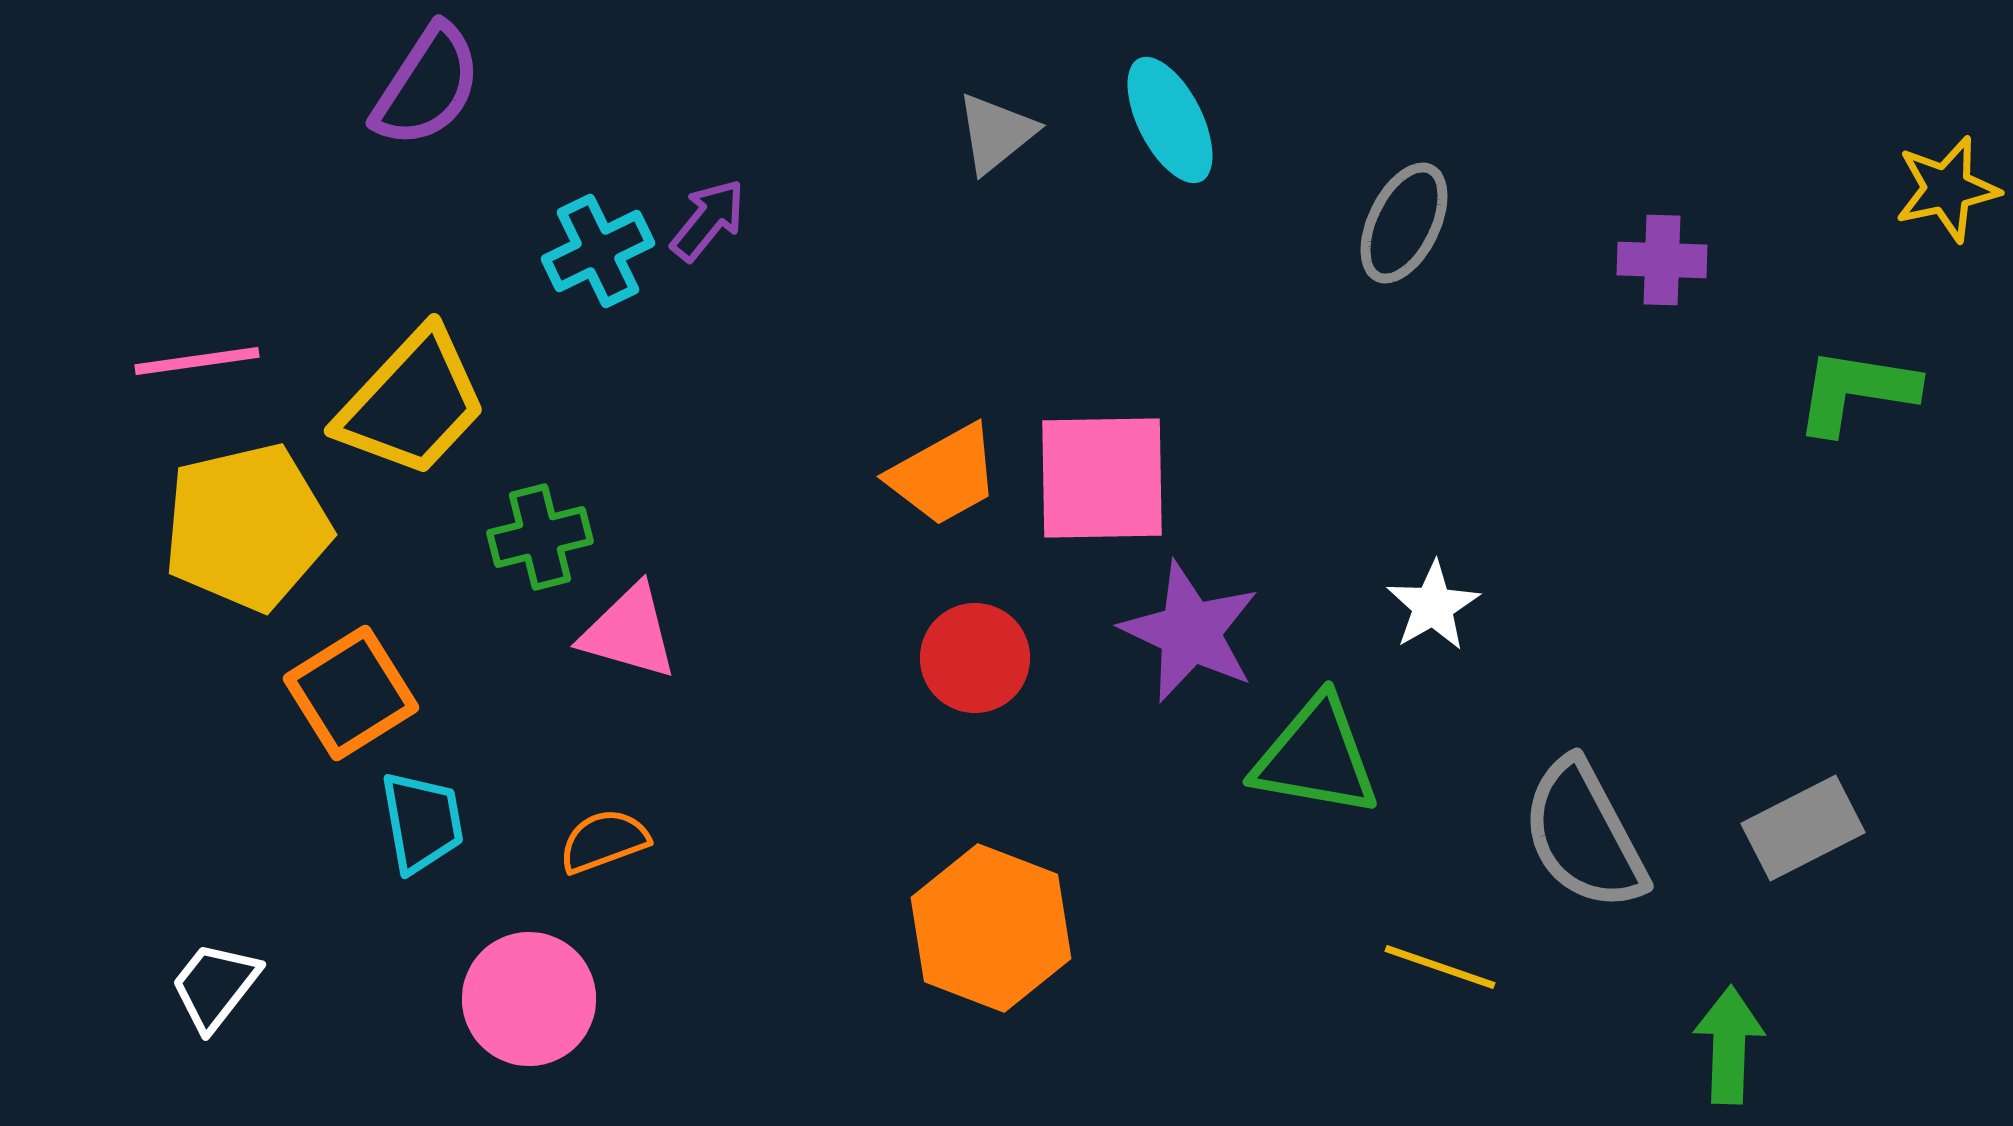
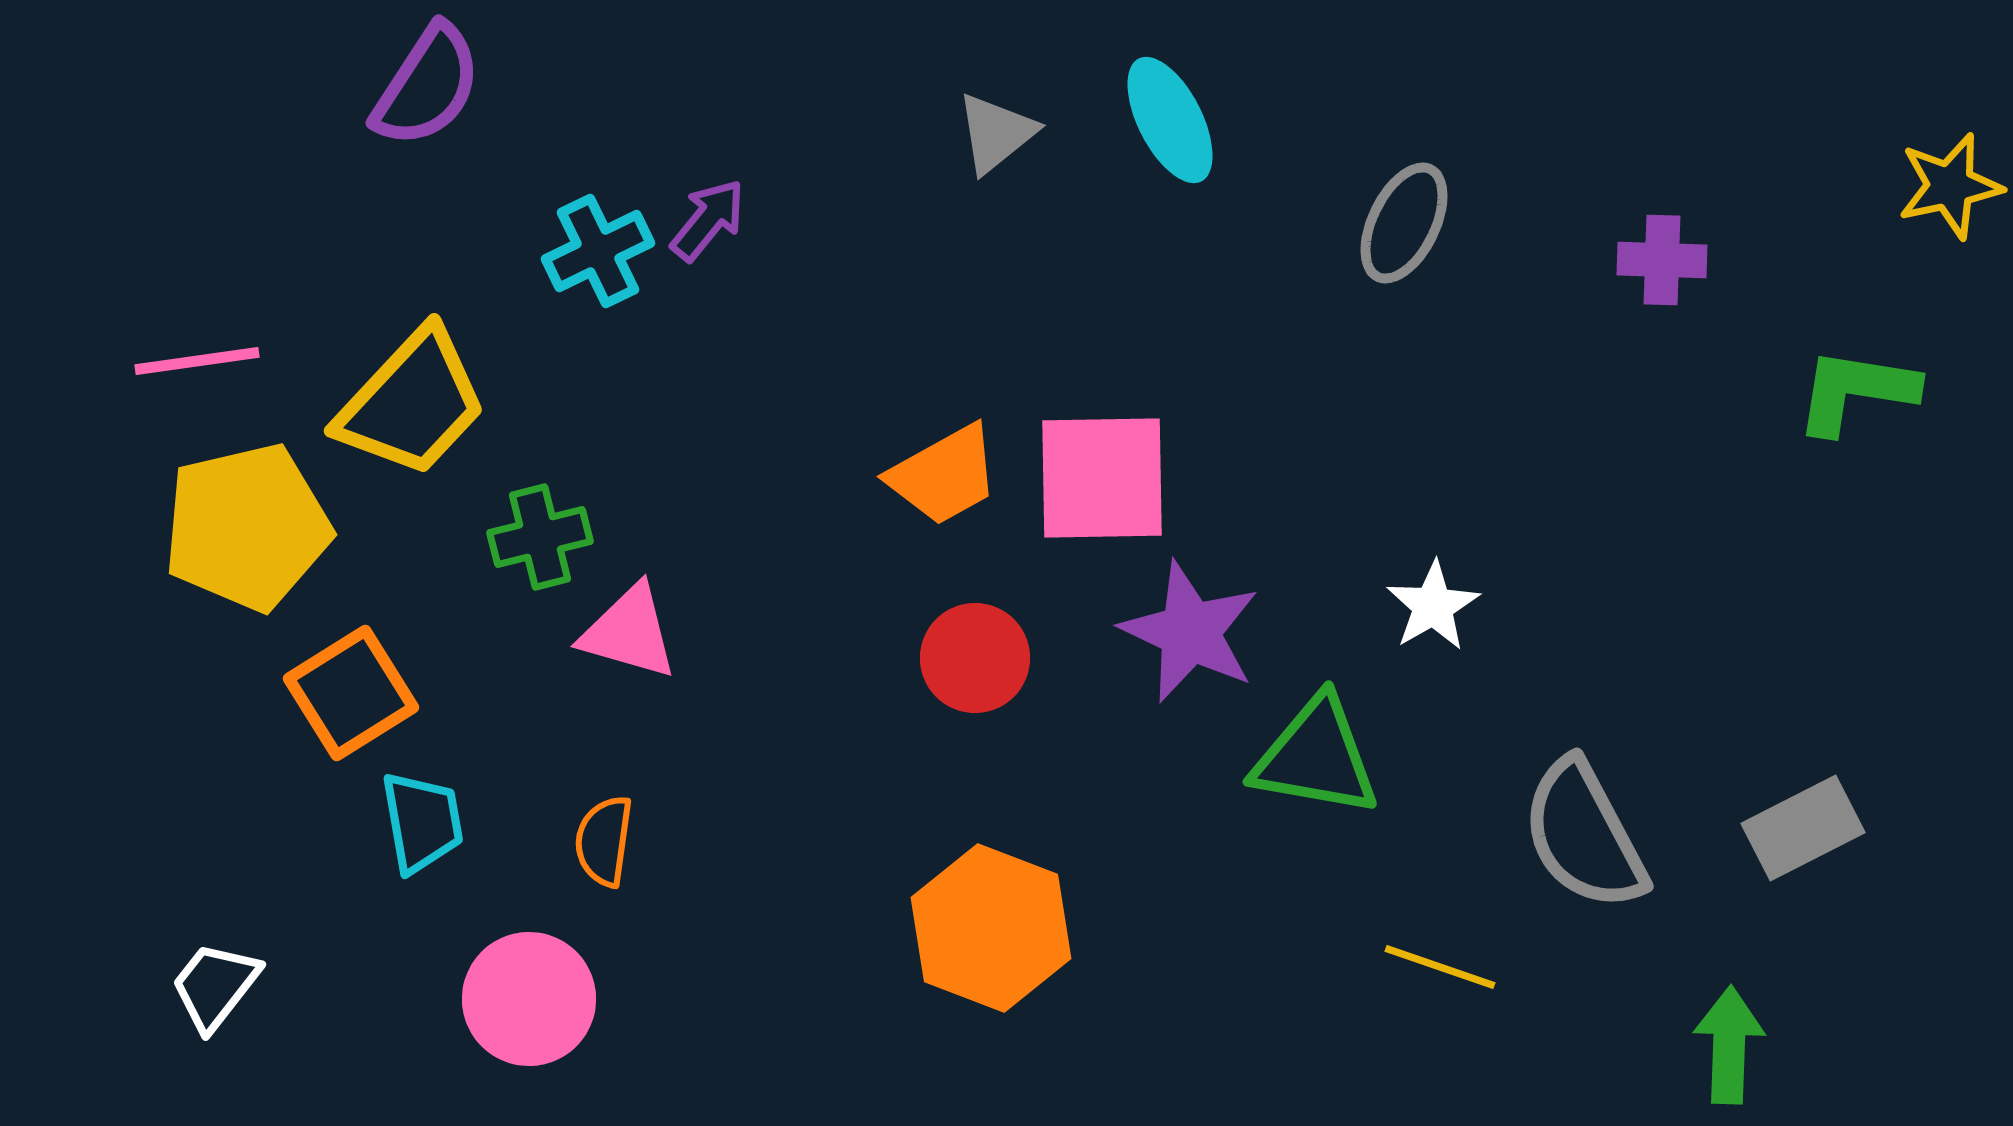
yellow star: moved 3 px right, 3 px up
orange semicircle: rotated 62 degrees counterclockwise
